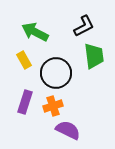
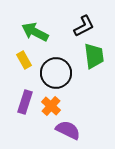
orange cross: moved 2 px left; rotated 30 degrees counterclockwise
